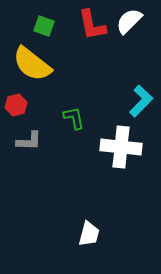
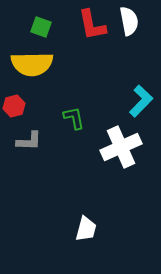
white semicircle: rotated 124 degrees clockwise
green square: moved 3 px left, 1 px down
yellow semicircle: rotated 39 degrees counterclockwise
red hexagon: moved 2 px left, 1 px down
white cross: rotated 30 degrees counterclockwise
white trapezoid: moved 3 px left, 5 px up
